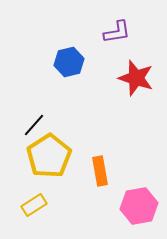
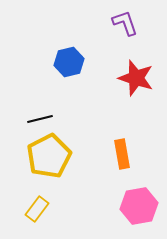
purple L-shape: moved 8 px right, 9 px up; rotated 100 degrees counterclockwise
black line: moved 6 px right, 6 px up; rotated 35 degrees clockwise
yellow pentagon: rotated 6 degrees clockwise
orange rectangle: moved 22 px right, 17 px up
yellow rectangle: moved 3 px right, 4 px down; rotated 20 degrees counterclockwise
